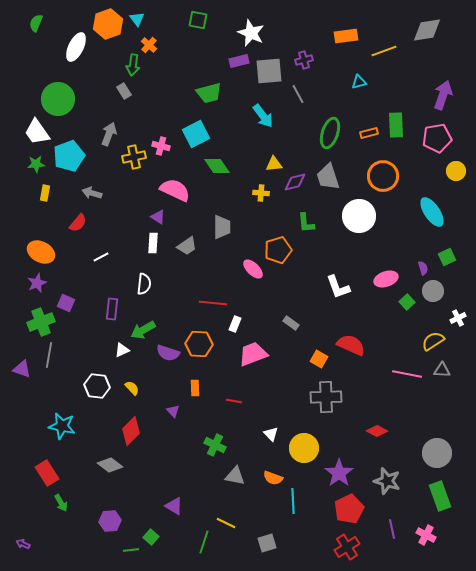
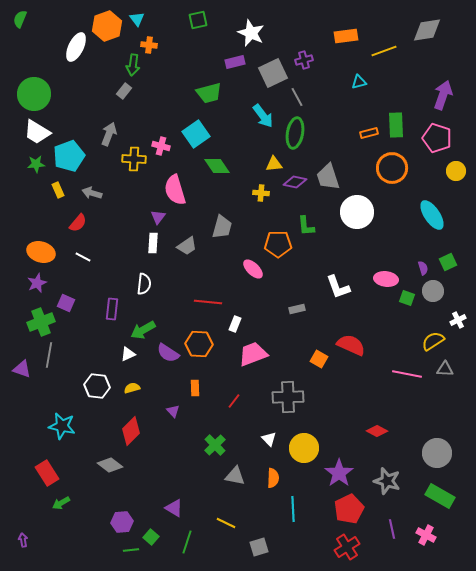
green square at (198, 20): rotated 24 degrees counterclockwise
green semicircle at (36, 23): moved 16 px left, 4 px up
orange hexagon at (108, 24): moved 1 px left, 2 px down
orange cross at (149, 45): rotated 35 degrees counterclockwise
purple rectangle at (239, 61): moved 4 px left, 1 px down
gray square at (269, 71): moved 4 px right, 2 px down; rotated 20 degrees counterclockwise
gray rectangle at (124, 91): rotated 70 degrees clockwise
gray line at (298, 94): moved 1 px left, 3 px down
green circle at (58, 99): moved 24 px left, 5 px up
white trapezoid at (37, 132): rotated 24 degrees counterclockwise
green ellipse at (330, 133): moved 35 px left; rotated 8 degrees counterclockwise
cyan square at (196, 134): rotated 8 degrees counterclockwise
pink pentagon at (437, 138): rotated 28 degrees clockwise
yellow cross at (134, 157): moved 2 px down; rotated 15 degrees clockwise
orange circle at (383, 176): moved 9 px right, 8 px up
purple diamond at (295, 182): rotated 25 degrees clockwise
pink semicircle at (175, 190): rotated 132 degrees counterclockwise
yellow rectangle at (45, 193): moved 13 px right, 3 px up; rotated 35 degrees counterclockwise
cyan ellipse at (432, 212): moved 3 px down
white circle at (359, 216): moved 2 px left, 4 px up
purple triangle at (158, 217): rotated 35 degrees clockwise
green L-shape at (306, 223): moved 3 px down
gray trapezoid at (222, 227): rotated 15 degrees clockwise
orange pentagon at (278, 250): moved 6 px up; rotated 16 degrees clockwise
orange ellipse at (41, 252): rotated 12 degrees counterclockwise
white line at (101, 257): moved 18 px left; rotated 56 degrees clockwise
green square at (447, 257): moved 1 px right, 5 px down
pink ellipse at (386, 279): rotated 25 degrees clockwise
green square at (407, 302): moved 4 px up; rotated 28 degrees counterclockwise
red line at (213, 303): moved 5 px left, 1 px up
white cross at (458, 318): moved 2 px down
gray rectangle at (291, 323): moved 6 px right, 14 px up; rotated 49 degrees counterclockwise
white triangle at (122, 350): moved 6 px right, 4 px down
purple semicircle at (168, 353): rotated 15 degrees clockwise
gray triangle at (442, 370): moved 3 px right, 1 px up
yellow semicircle at (132, 388): rotated 63 degrees counterclockwise
gray cross at (326, 397): moved 38 px left
red line at (234, 401): rotated 63 degrees counterclockwise
white triangle at (271, 434): moved 2 px left, 5 px down
green cross at (215, 445): rotated 20 degrees clockwise
orange semicircle at (273, 478): rotated 108 degrees counterclockwise
green rectangle at (440, 496): rotated 40 degrees counterclockwise
cyan line at (293, 501): moved 8 px down
green arrow at (61, 503): rotated 90 degrees clockwise
purple triangle at (174, 506): moved 2 px down
purple hexagon at (110, 521): moved 12 px right, 1 px down
green line at (204, 542): moved 17 px left
gray square at (267, 543): moved 8 px left, 4 px down
purple arrow at (23, 544): moved 4 px up; rotated 56 degrees clockwise
